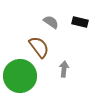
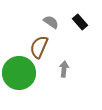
black rectangle: rotated 35 degrees clockwise
brown semicircle: rotated 120 degrees counterclockwise
green circle: moved 1 px left, 3 px up
